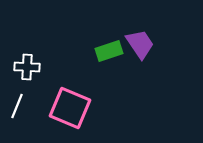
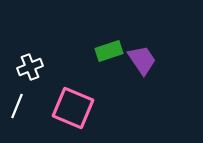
purple trapezoid: moved 2 px right, 16 px down
white cross: moved 3 px right; rotated 25 degrees counterclockwise
pink square: moved 3 px right
